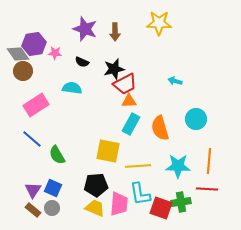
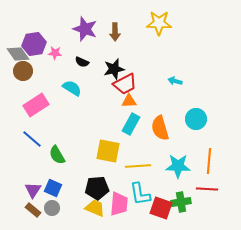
cyan semicircle: rotated 24 degrees clockwise
black pentagon: moved 1 px right, 3 px down
